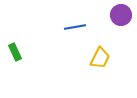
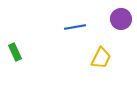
purple circle: moved 4 px down
yellow trapezoid: moved 1 px right
